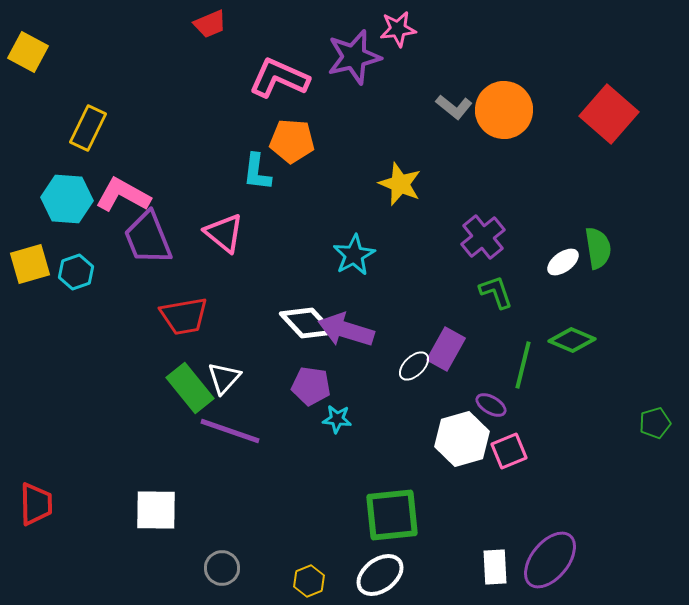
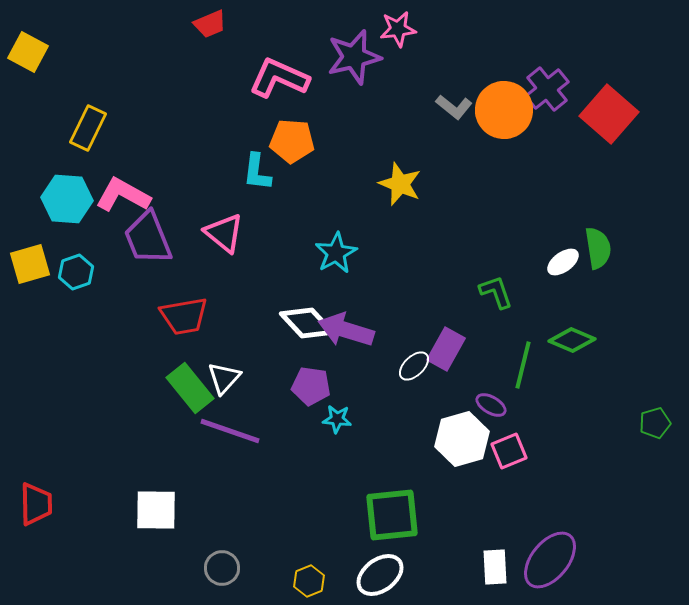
purple cross at (483, 237): moved 64 px right, 148 px up
cyan star at (354, 255): moved 18 px left, 2 px up
